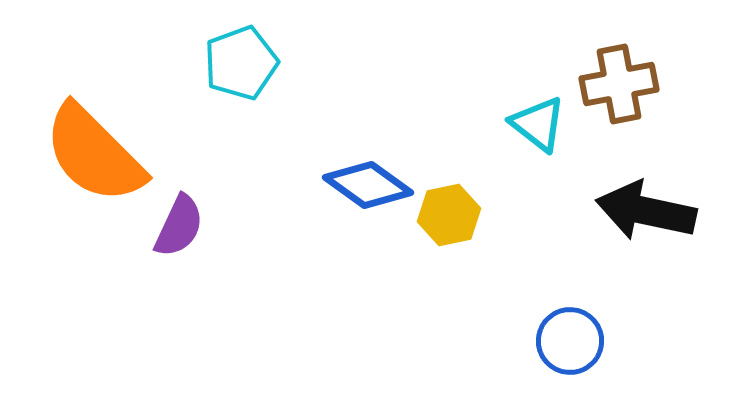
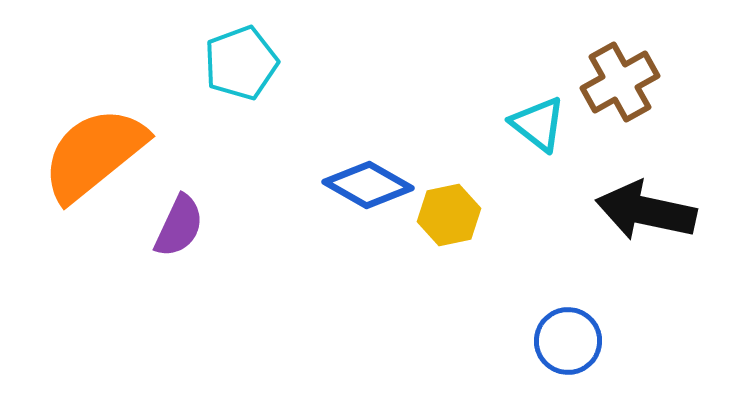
brown cross: moved 1 px right, 2 px up; rotated 18 degrees counterclockwise
orange semicircle: rotated 96 degrees clockwise
blue diamond: rotated 6 degrees counterclockwise
blue circle: moved 2 px left
